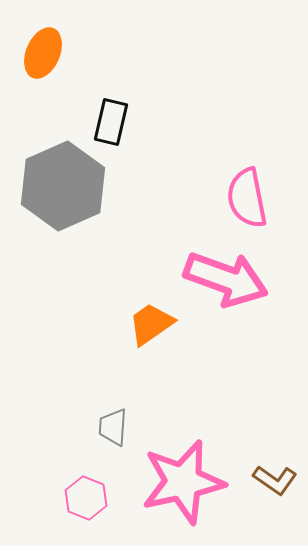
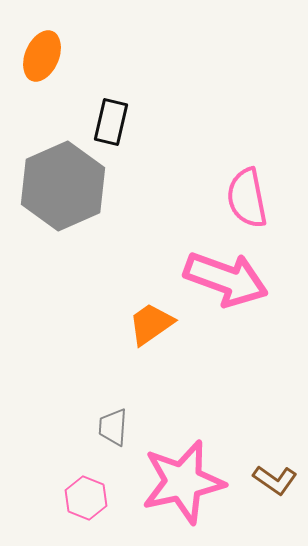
orange ellipse: moved 1 px left, 3 px down
